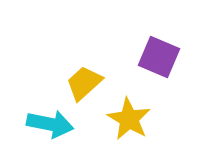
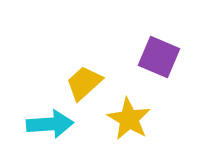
cyan arrow: rotated 15 degrees counterclockwise
